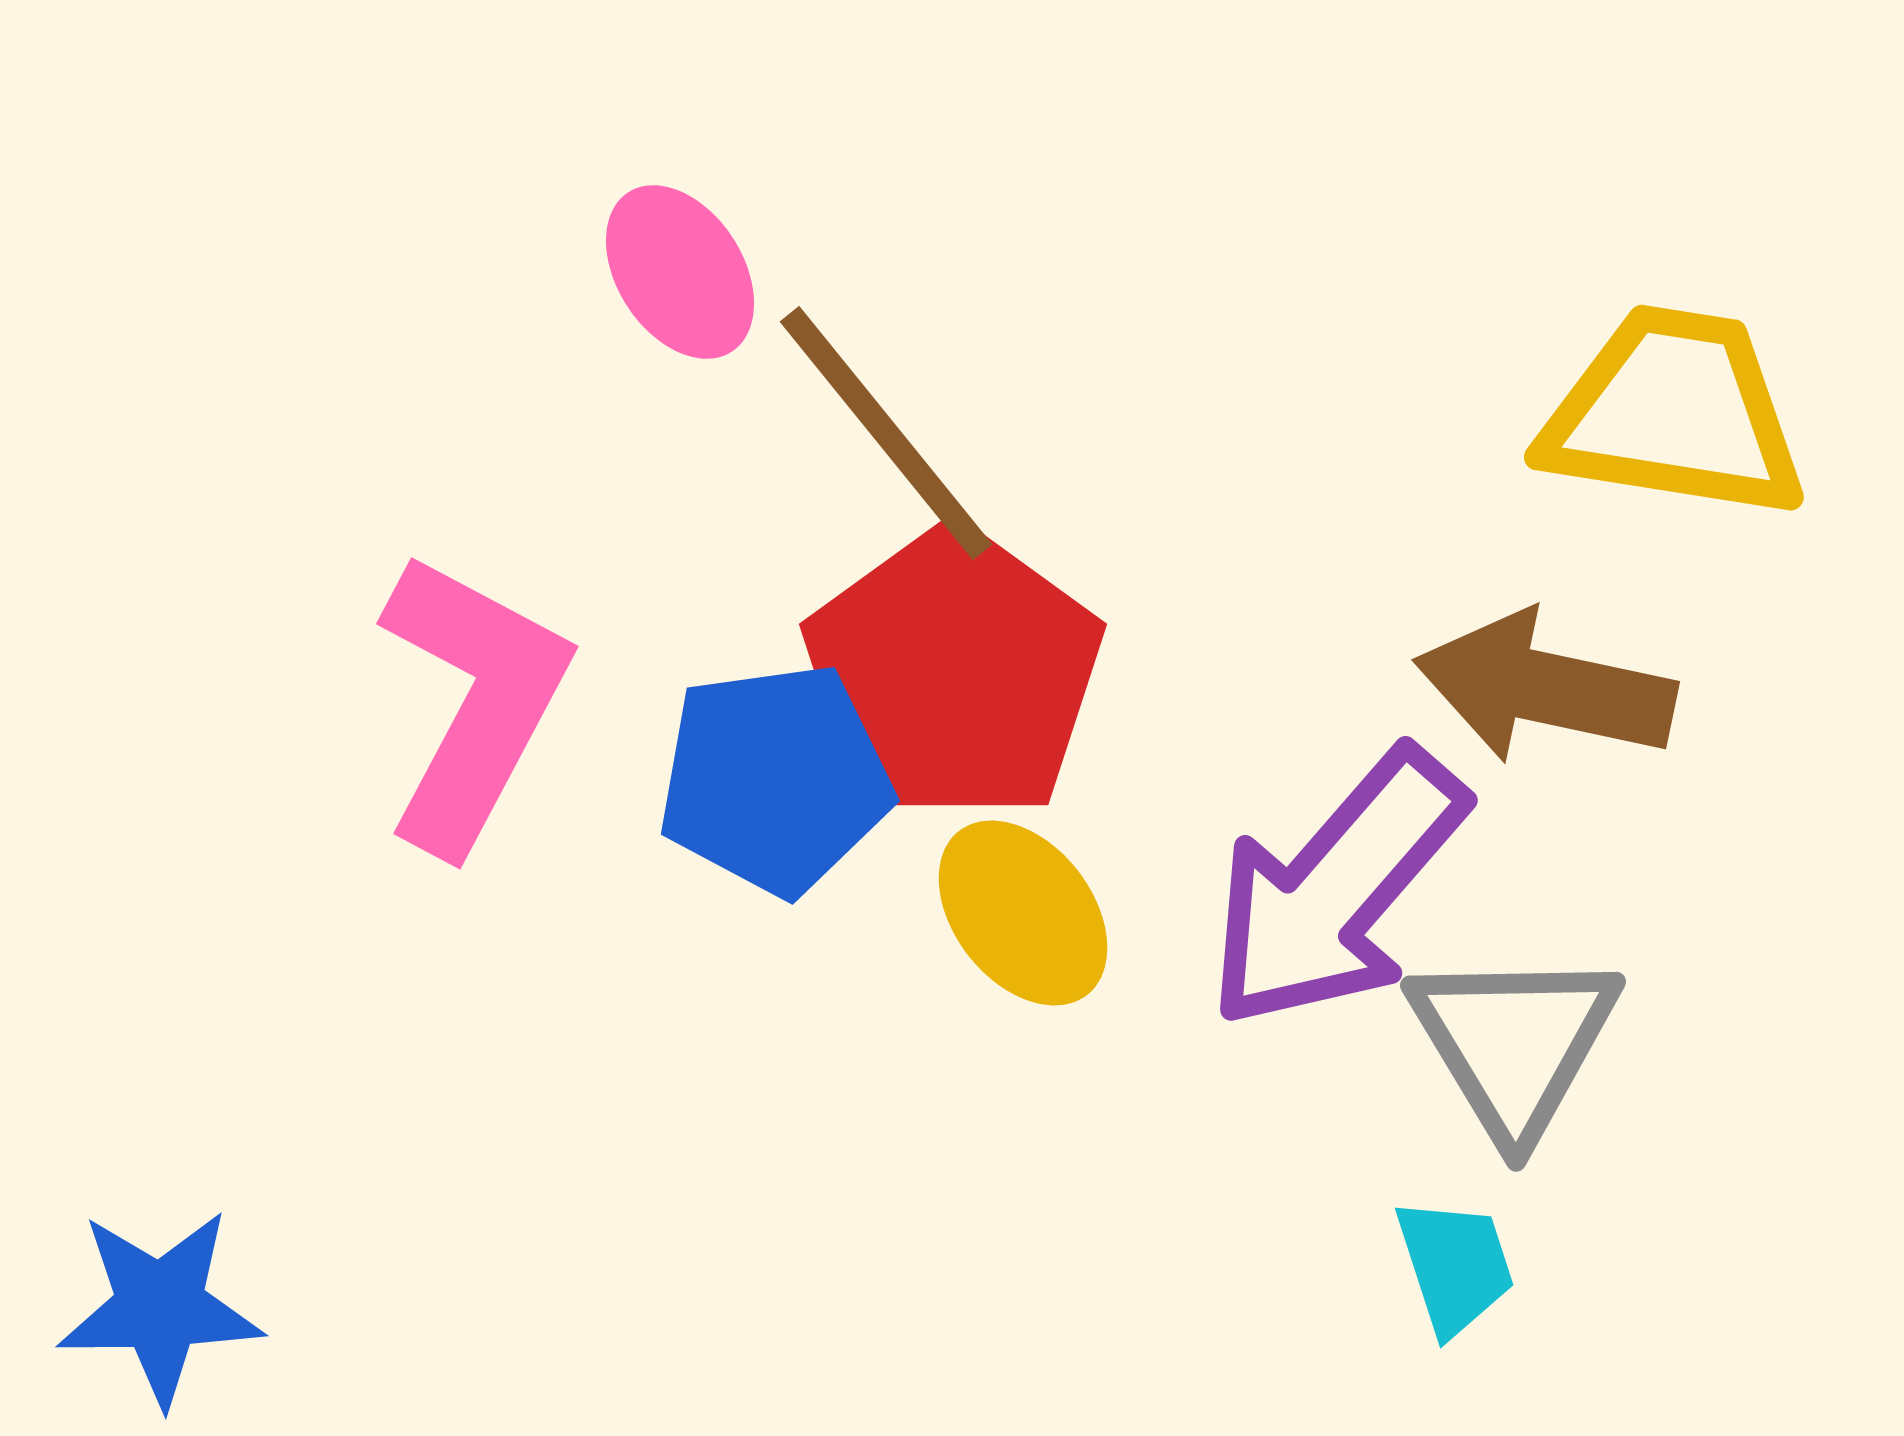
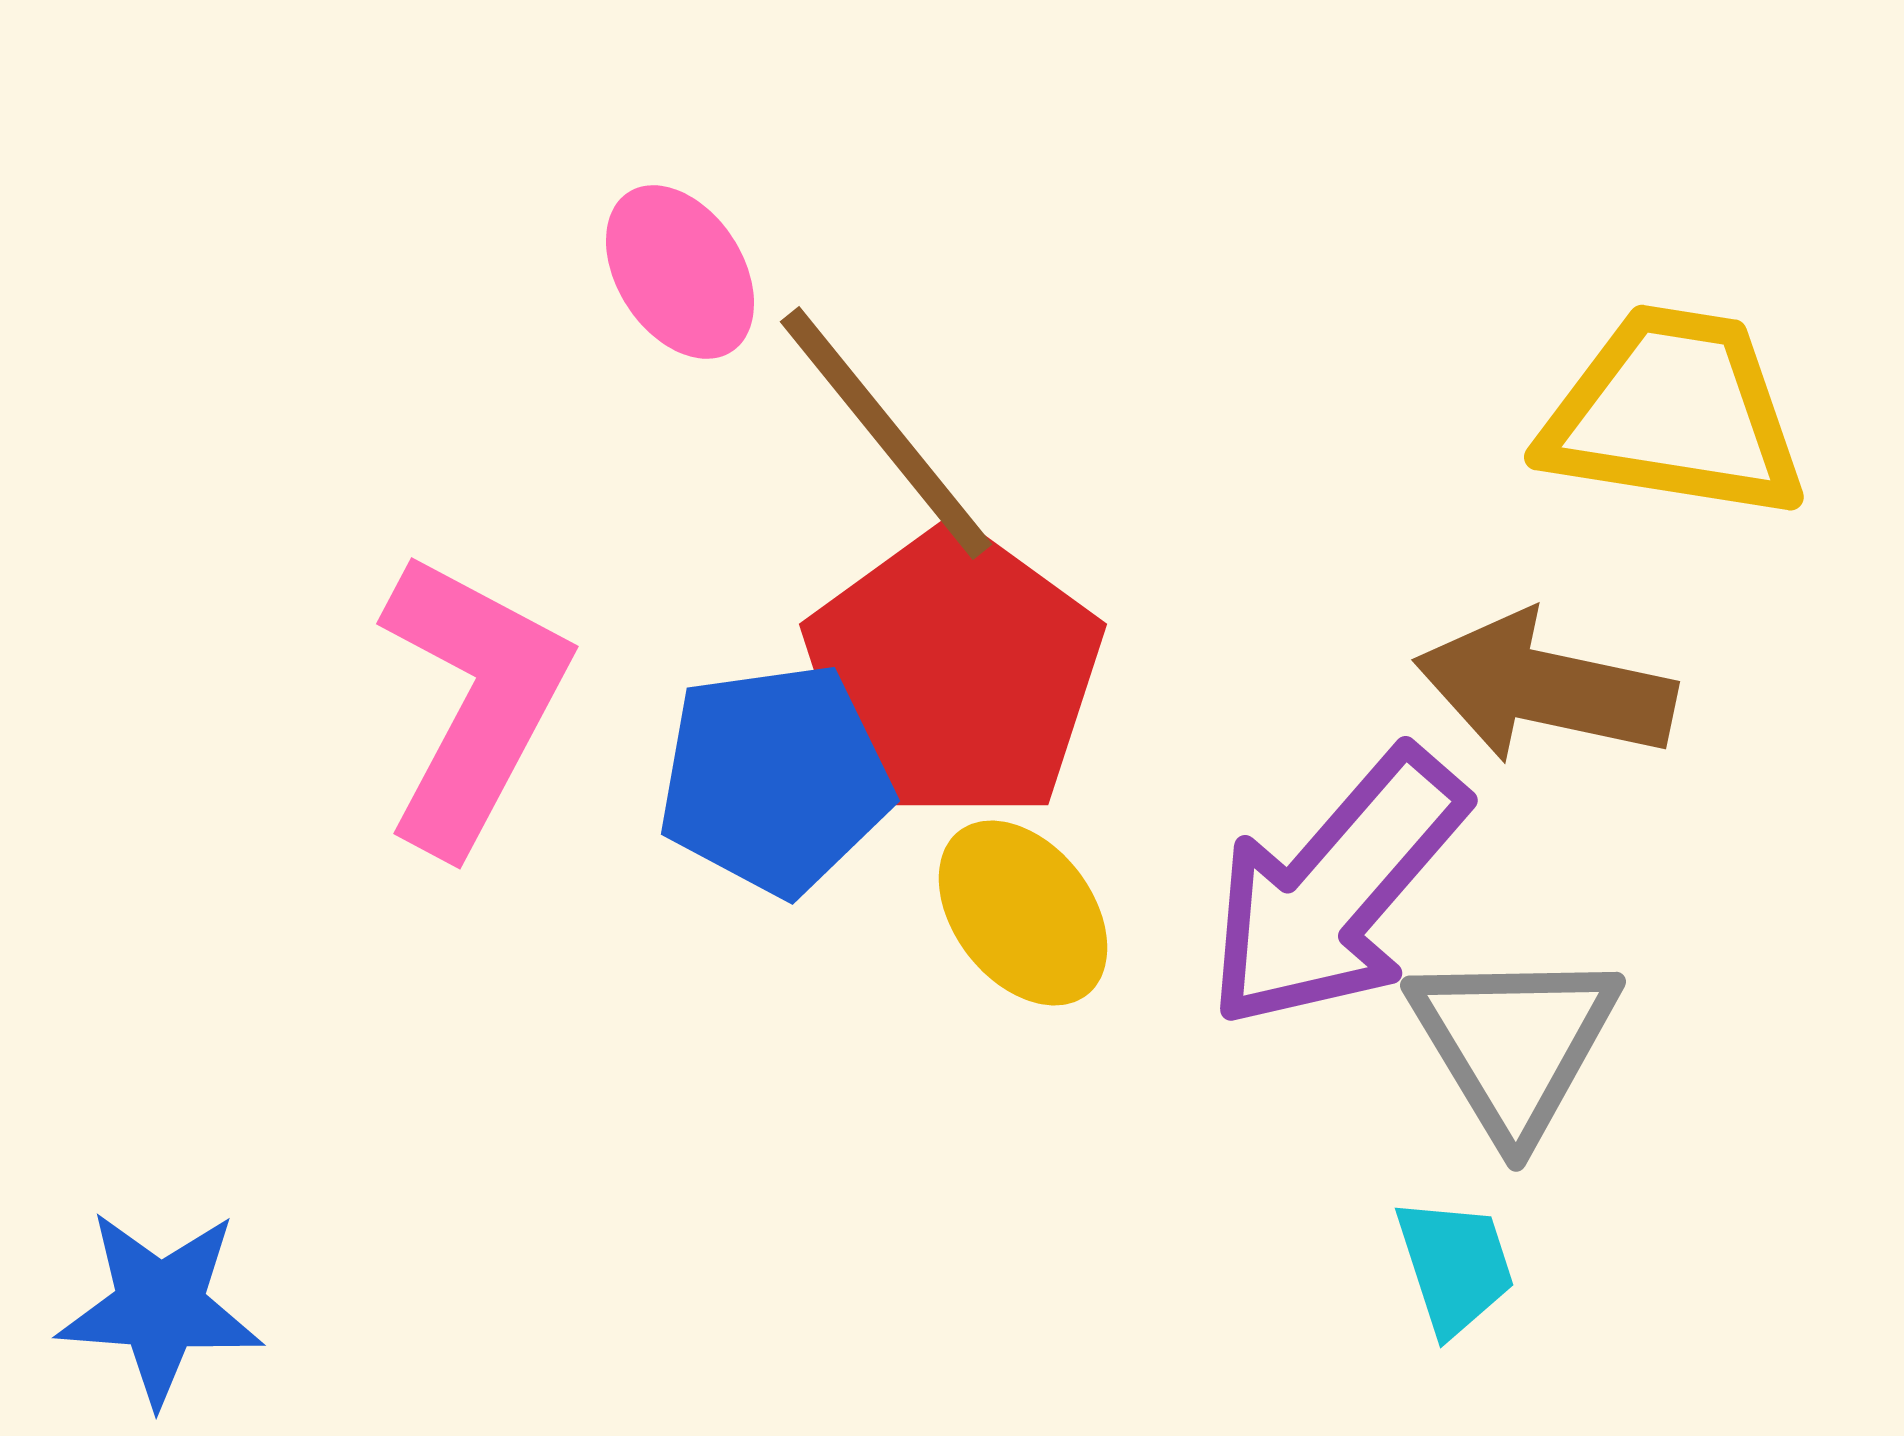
blue star: rotated 5 degrees clockwise
